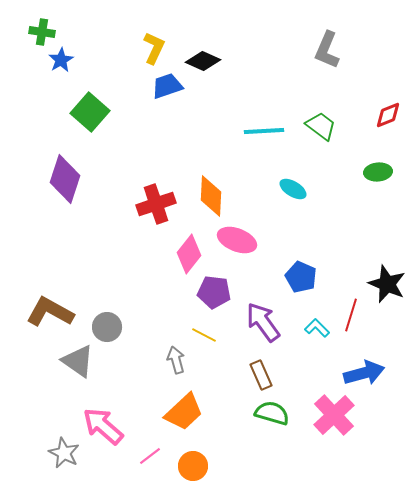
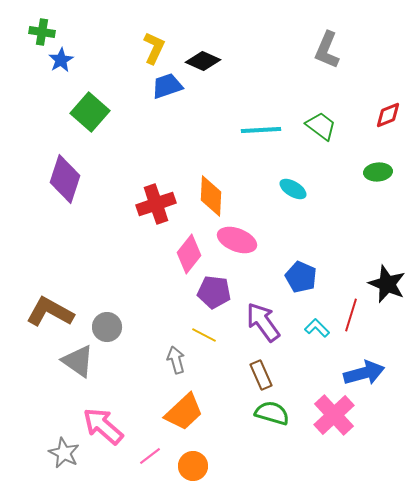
cyan line: moved 3 px left, 1 px up
